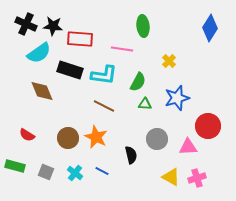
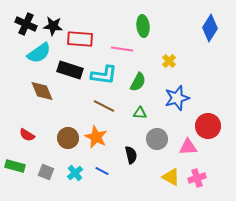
green triangle: moved 5 px left, 9 px down
cyan cross: rotated 14 degrees clockwise
